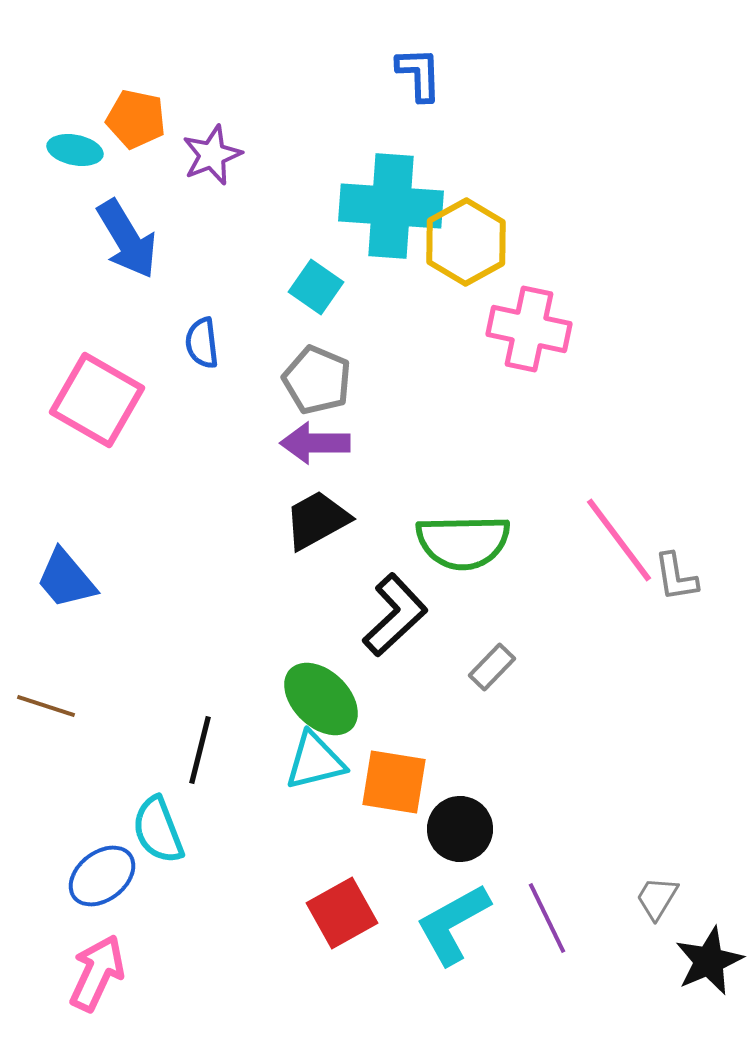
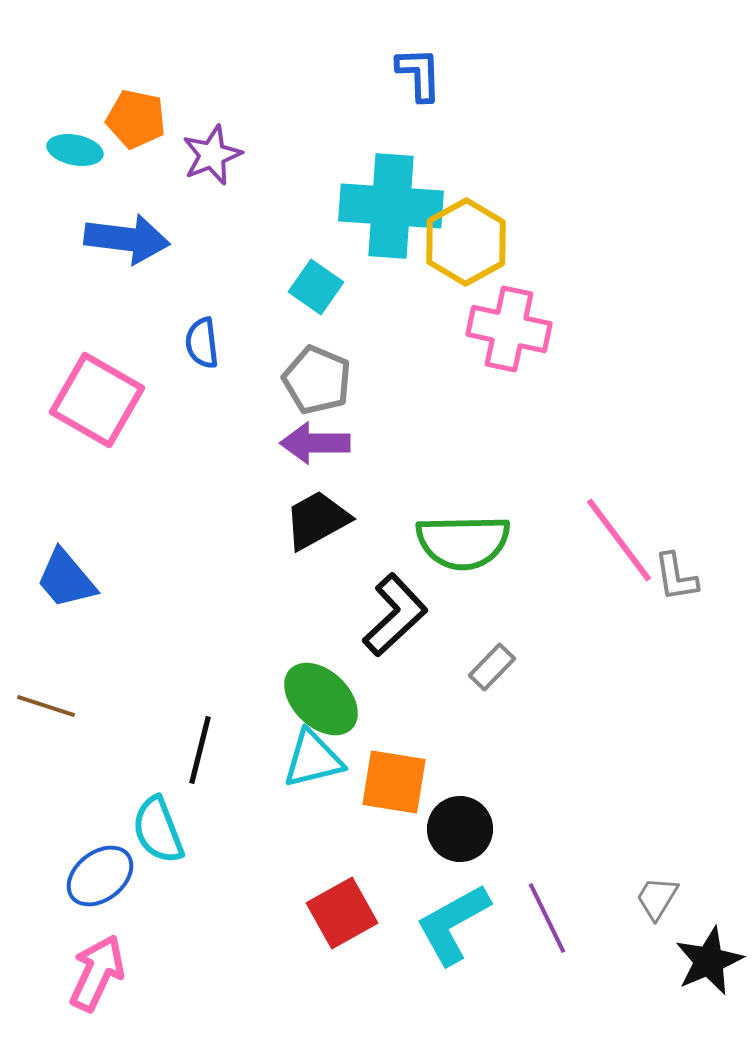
blue arrow: rotated 52 degrees counterclockwise
pink cross: moved 20 px left
cyan triangle: moved 2 px left, 2 px up
blue ellipse: moved 2 px left
